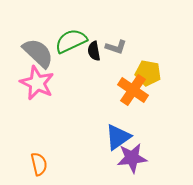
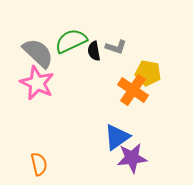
blue triangle: moved 1 px left
